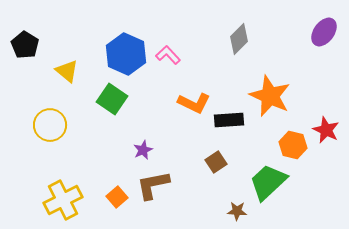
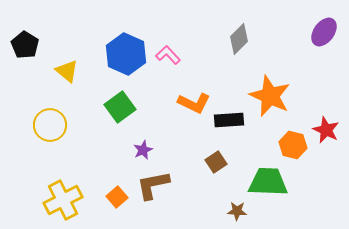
green square: moved 8 px right, 8 px down; rotated 20 degrees clockwise
green trapezoid: rotated 45 degrees clockwise
